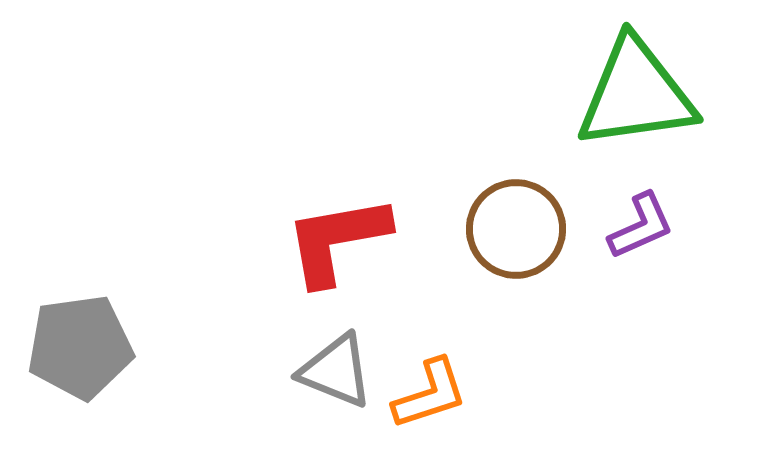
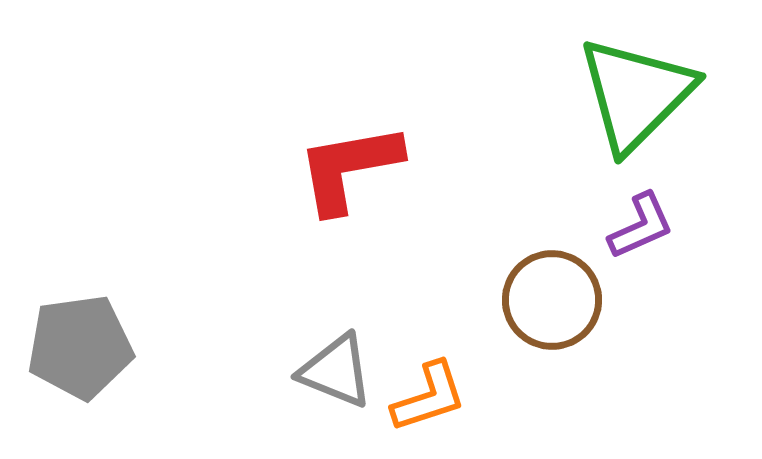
green triangle: rotated 37 degrees counterclockwise
brown circle: moved 36 px right, 71 px down
red L-shape: moved 12 px right, 72 px up
orange L-shape: moved 1 px left, 3 px down
